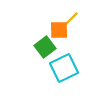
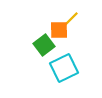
green square: moved 1 px left, 2 px up
